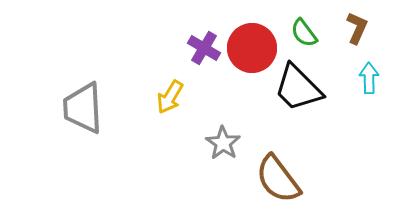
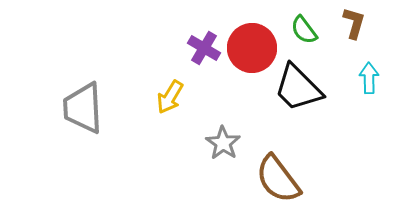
brown L-shape: moved 3 px left, 5 px up; rotated 8 degrees counterclockwise
green semicircle: moved 3 px up
